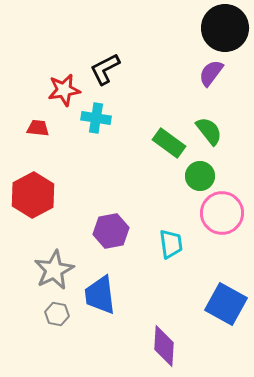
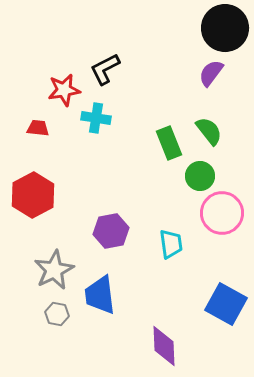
green rectangle: rotated 32 degrees clockwise
purple diamond: rotated 6 degrees counterclockwise
